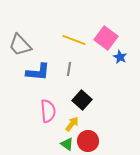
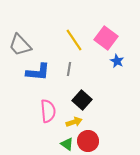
yellow line: rotated 35 degrees clockwise
blue star: moved 3 px left, 4 px down
yellow arrow: moved 2 px right, 2 px up; rotated 35 degrees clockwise
